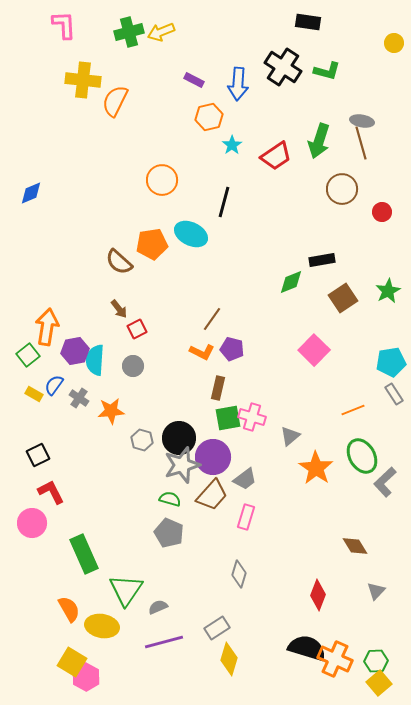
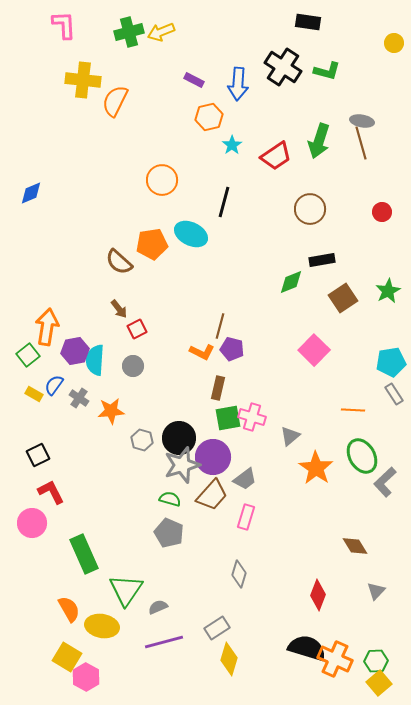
brown circle at (342, 189): moved 32 px left, 20 px down
brown line at (212, 319): moved 8 px right, 7 px down; rotated 20 degrees counterclockwise
orange line at (353, 410): rotated 25 degrees clockwise
yellow square at (72, 662): moved 5 px left, 5 px up
